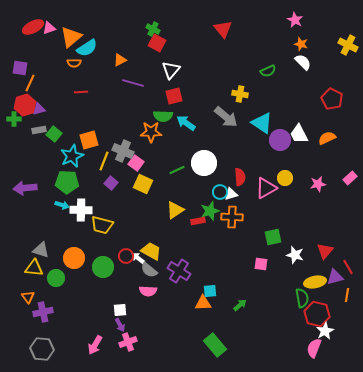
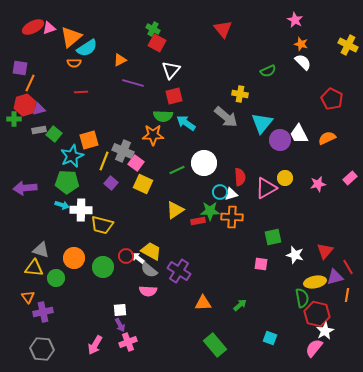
cyan triangle at (262, 123): rotated 35 degrees clockwise
orange star at (151, 132): moved 2 px right, 3 px down
green star at (210, 211): rotated 18 degrees clockwise
cyan square at (210, 291): moved 60 px right, 47 px down; rotated 24 degrees clockwise
pink semicircle at (314, 348): rotated 18 degrees clockwise
